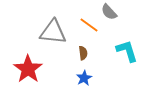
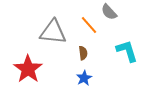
orange line: rotated 12 degrees clockwise
